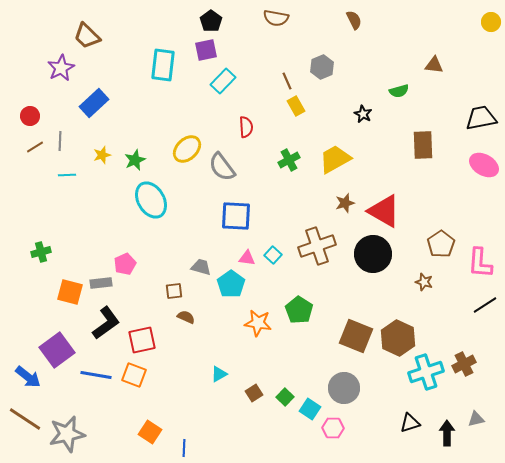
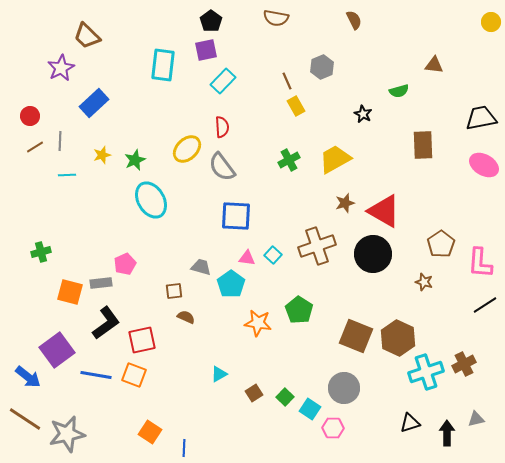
red semicircle at (246, 127): moved 24 px left
